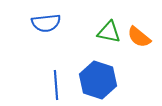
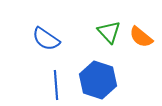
blue semicircle: moved 16 px down; rotated 40 degrees clockwise
green triangle: rotated 35 degrees clockwise
orange semicircle: moved 2 px right
